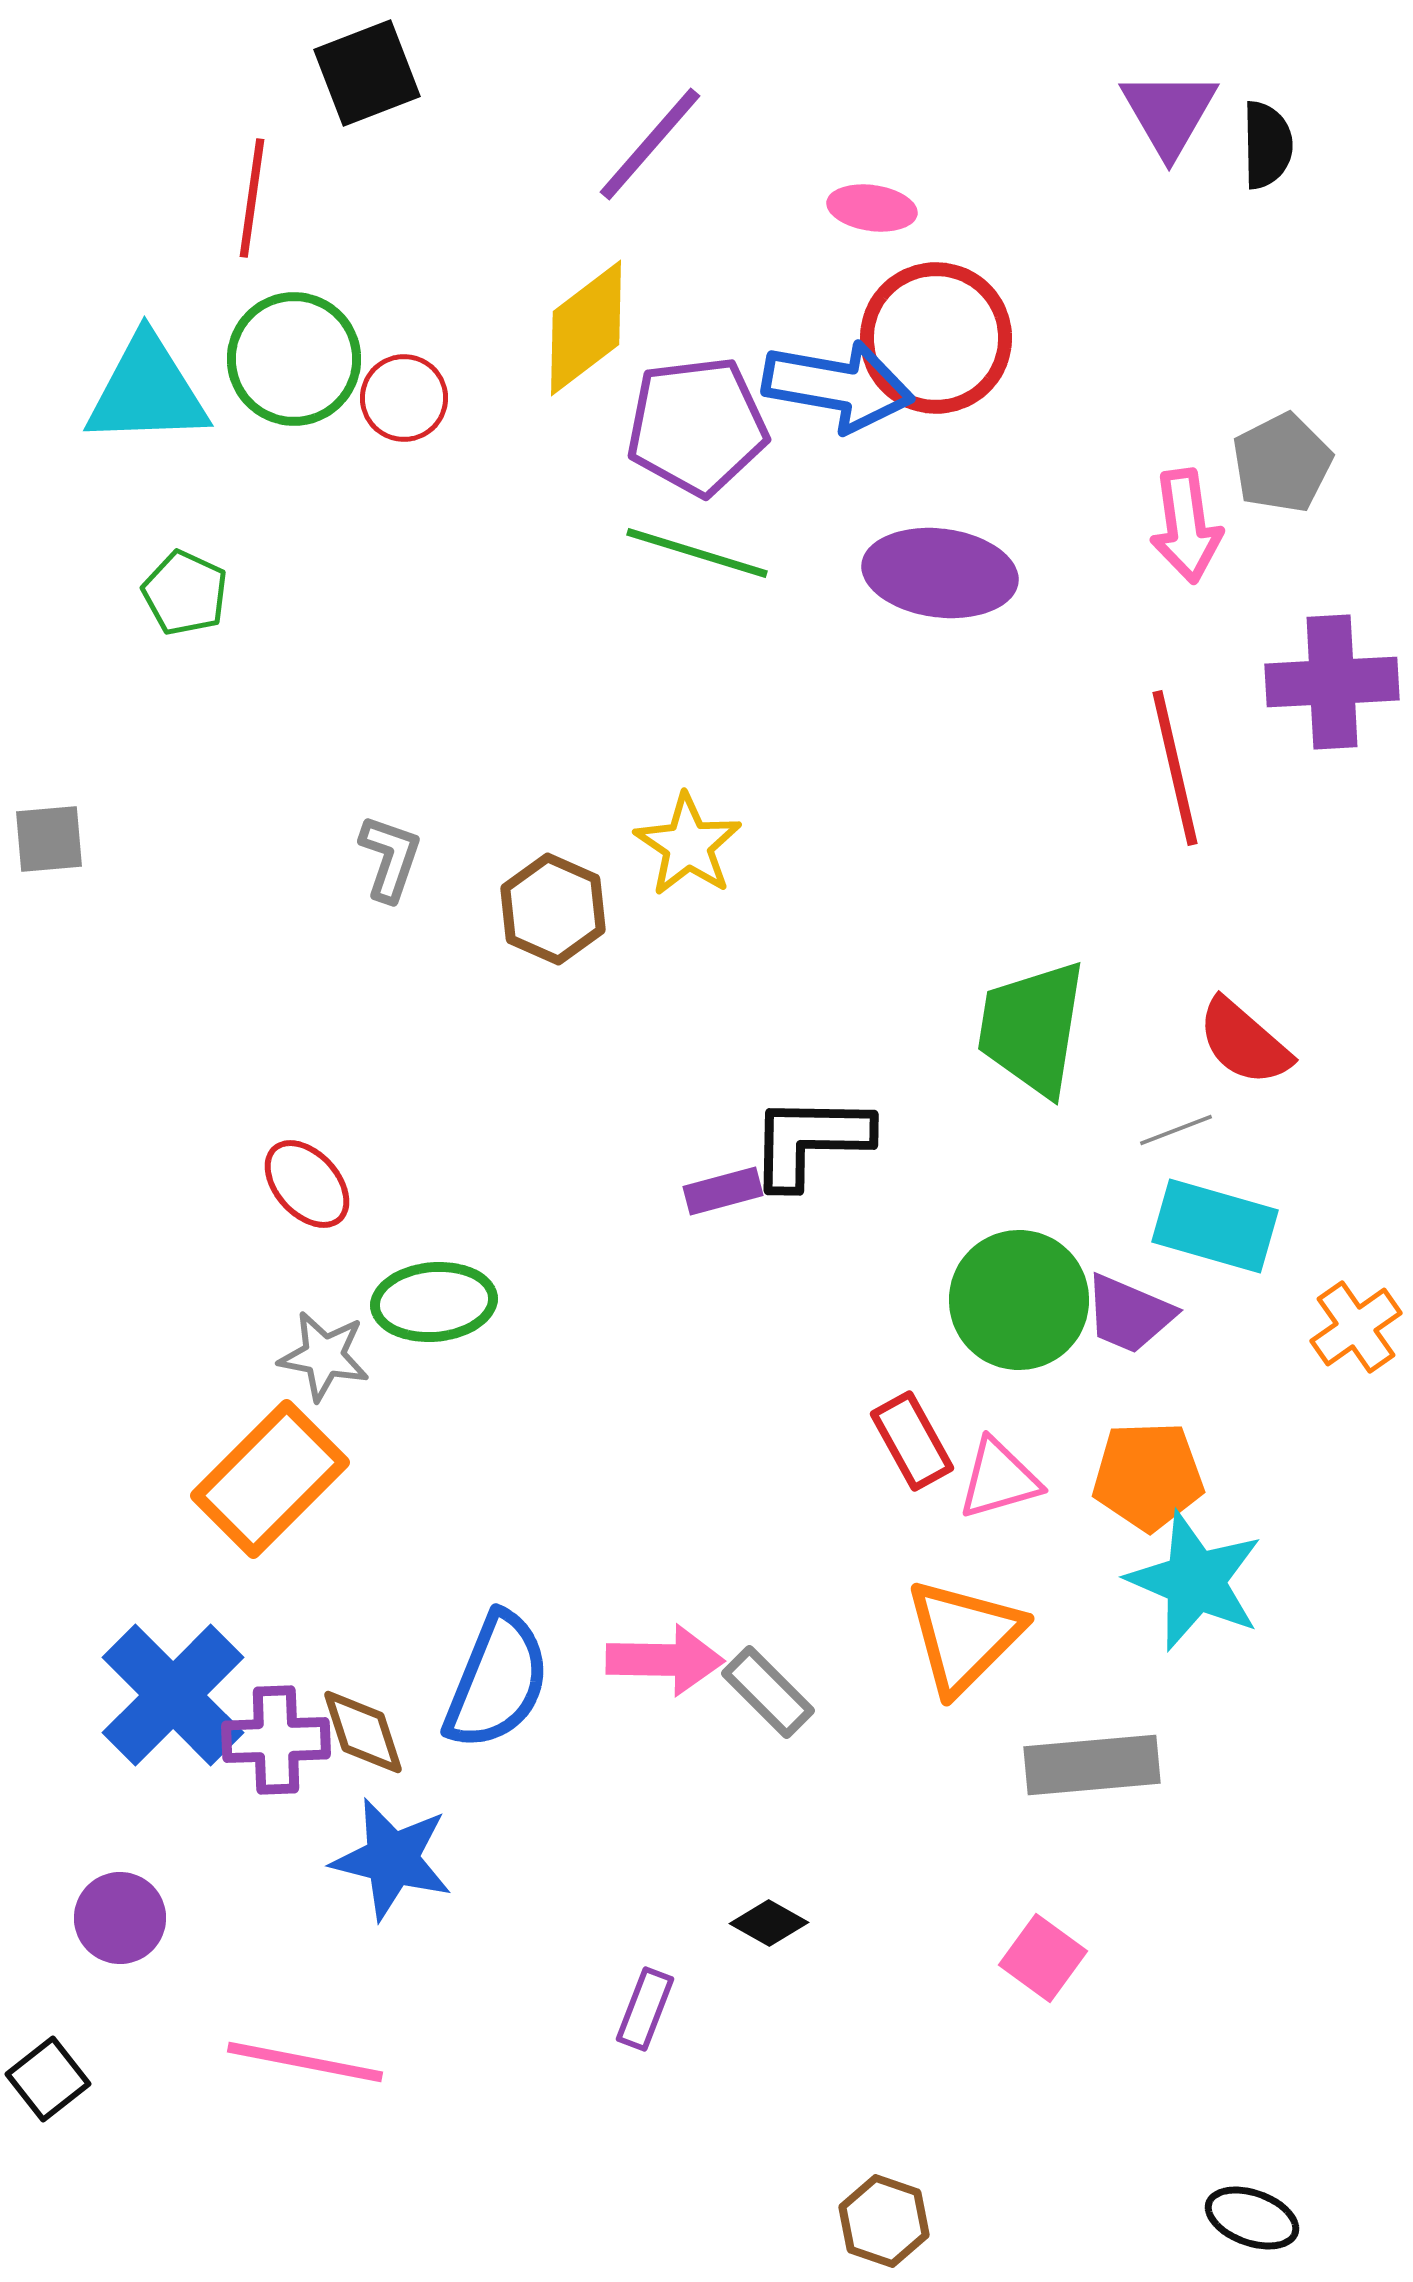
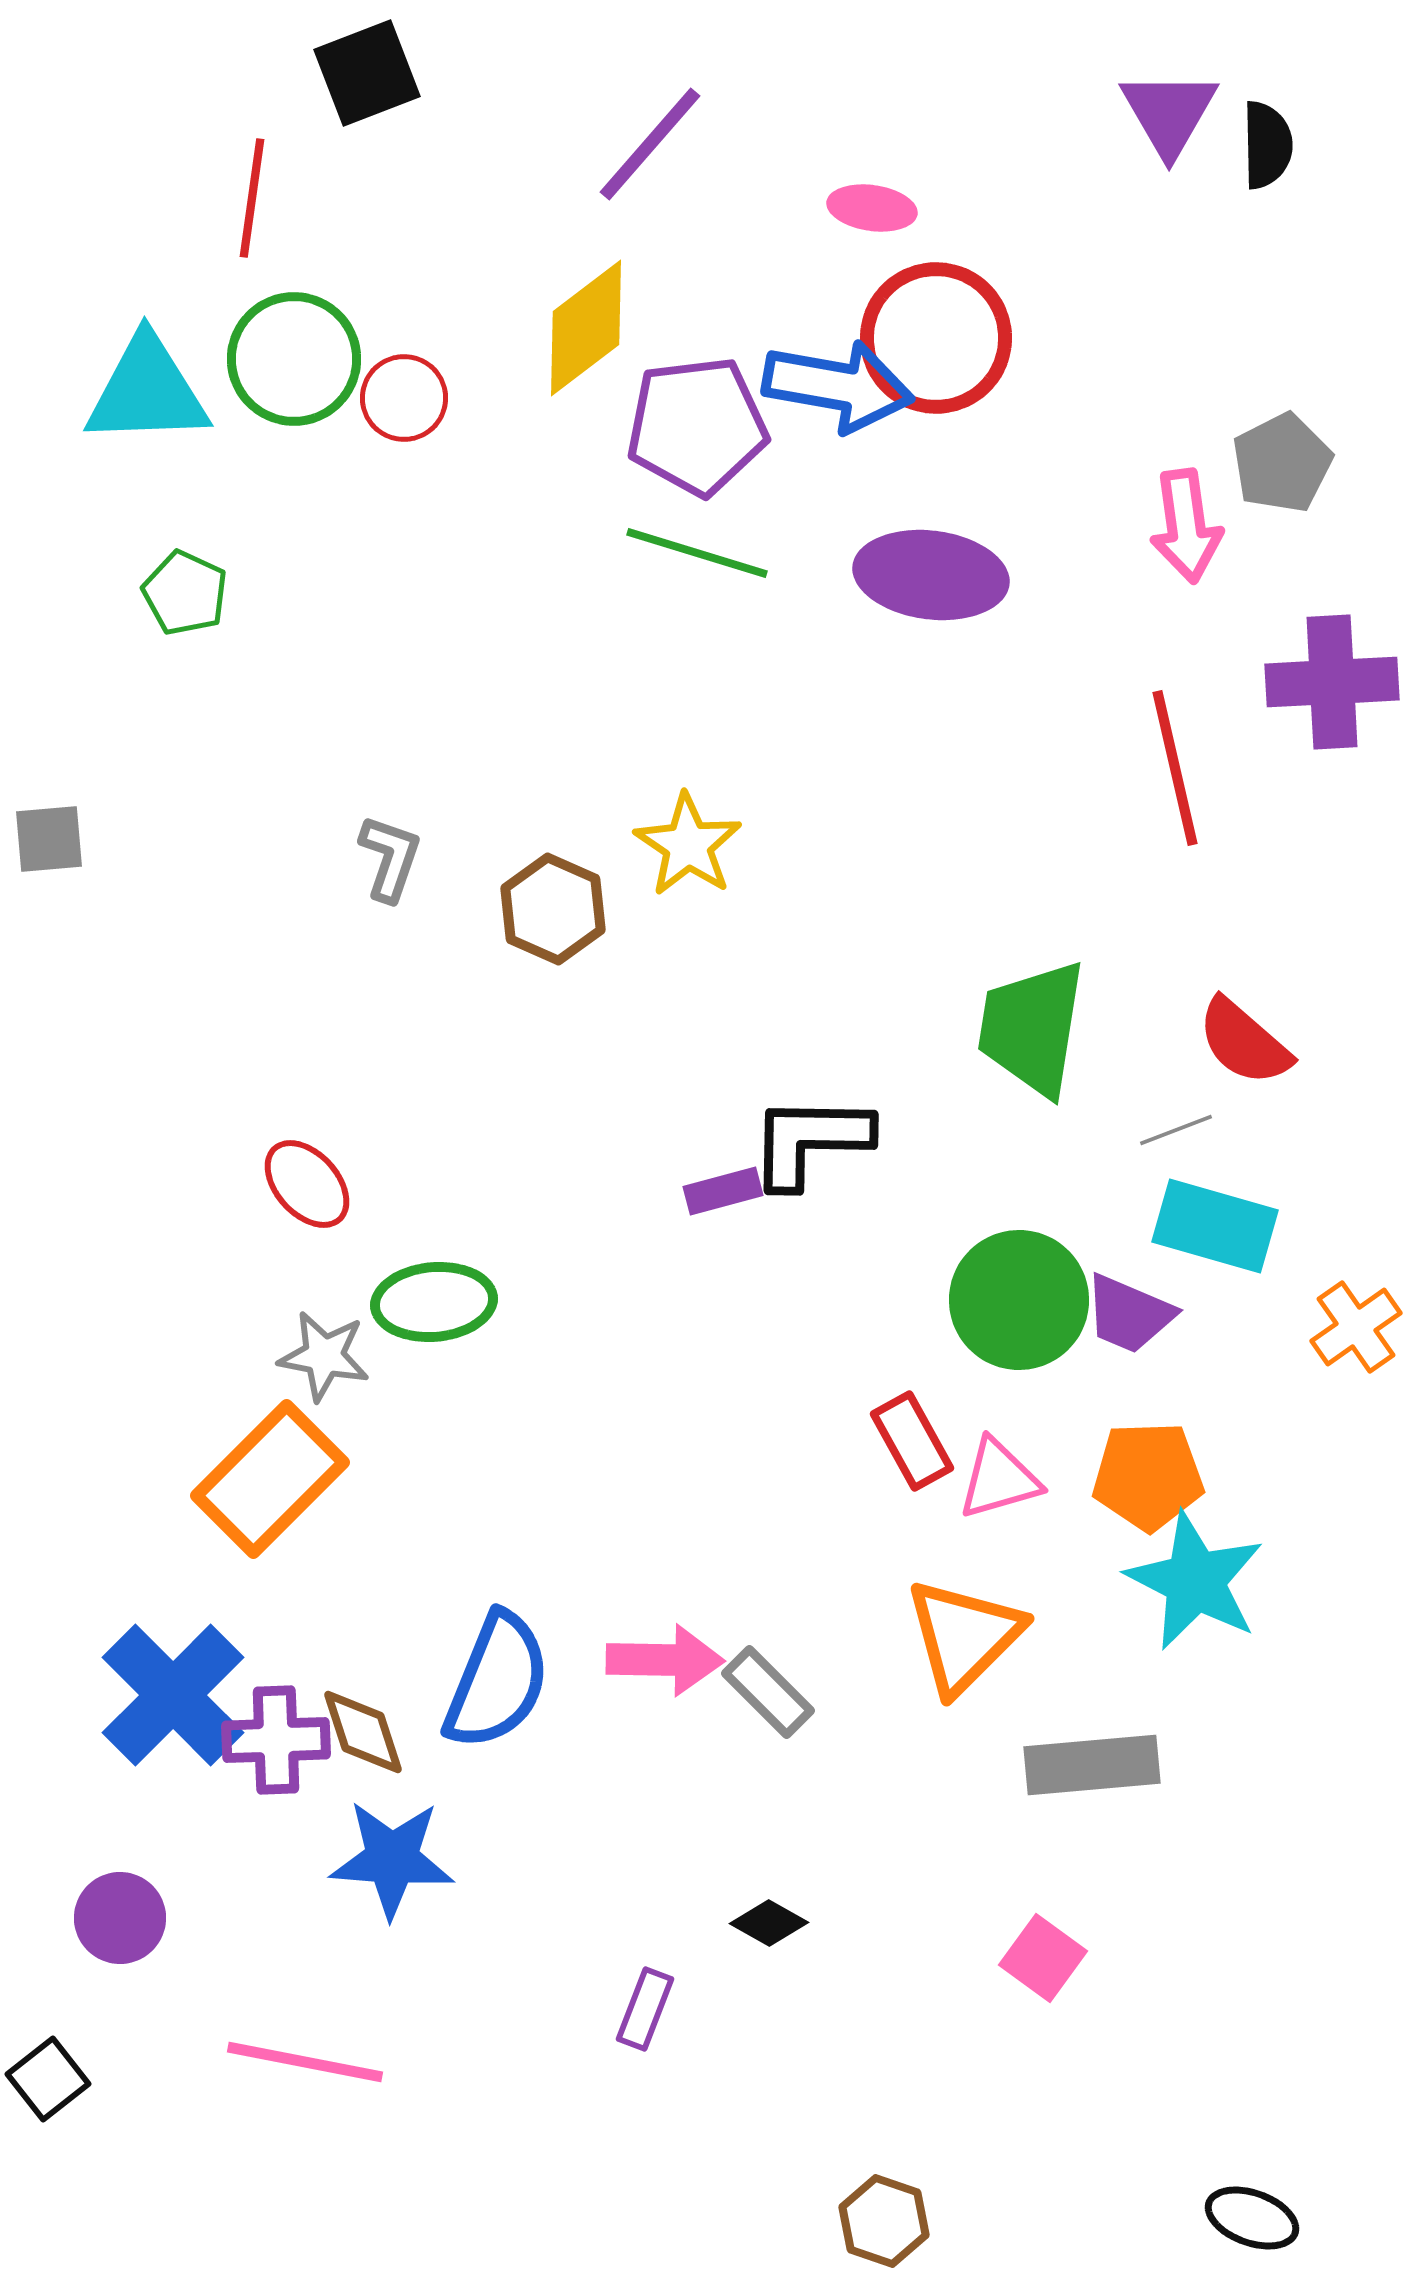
purple ellipse at (940, 573): moved 9 px left, 2 px down
cyan star at (1195, 1581): rotated 4 degrees clockwise
blue star at (392, 1859): rotated 10 degrees counterclockwise
